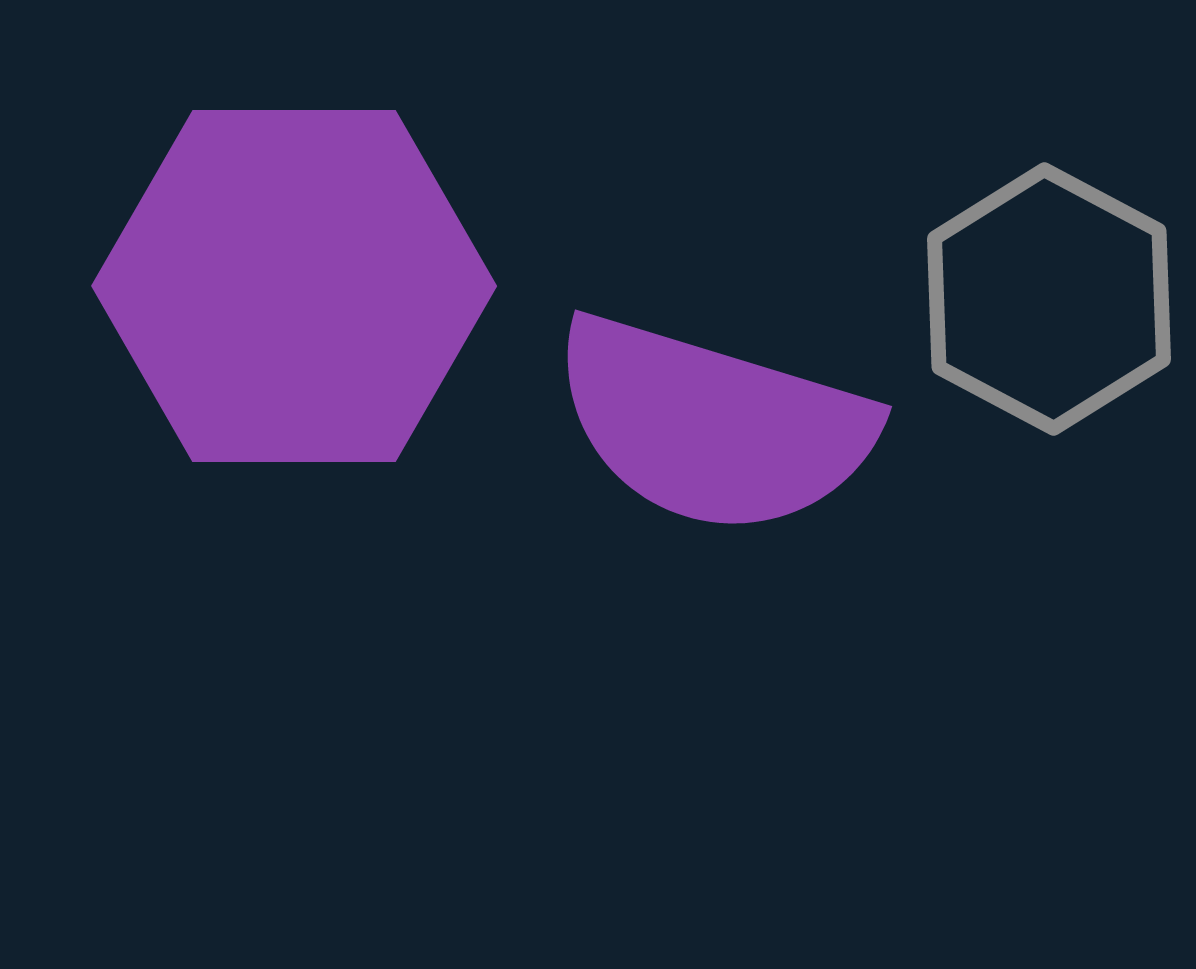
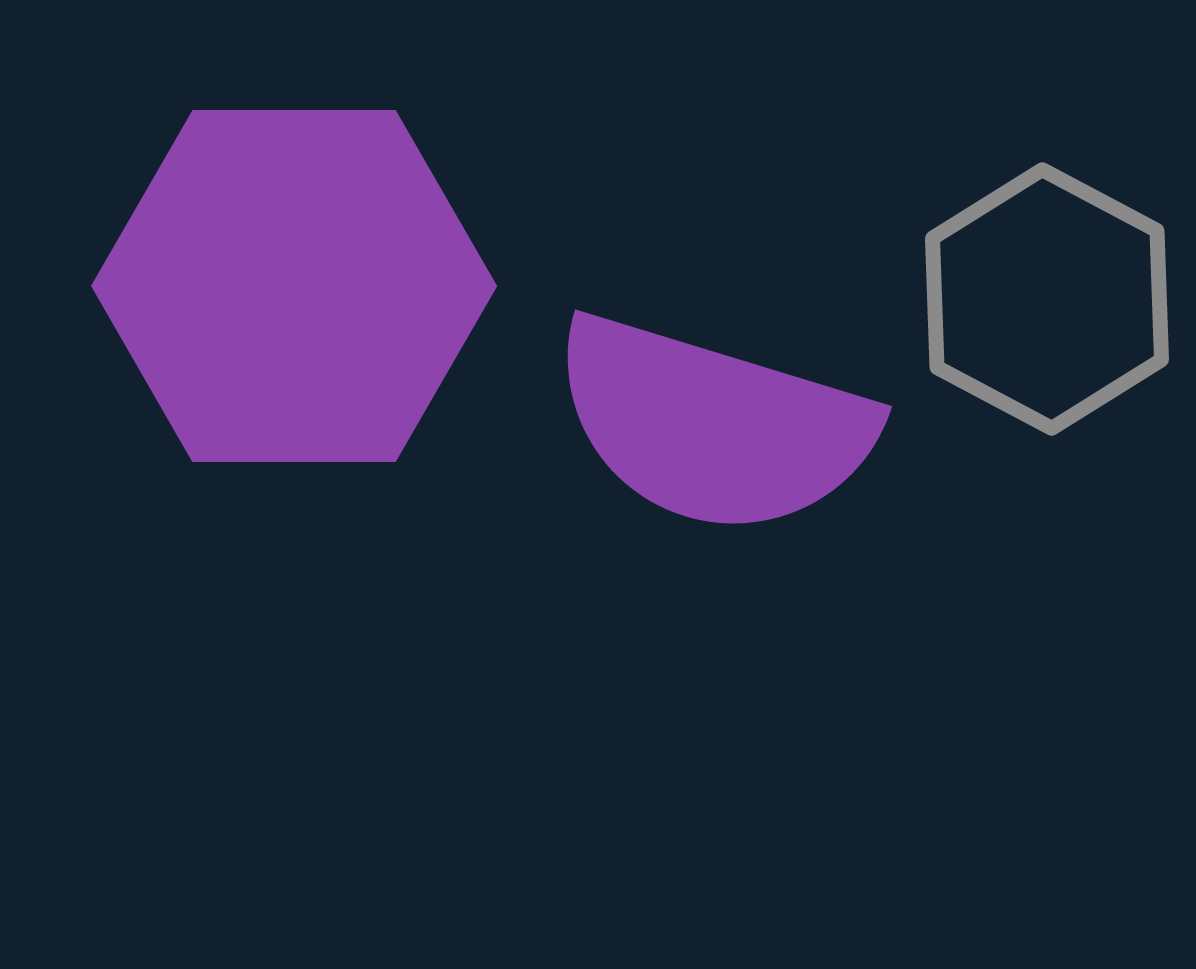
gray hexagon: moved 2 px left
